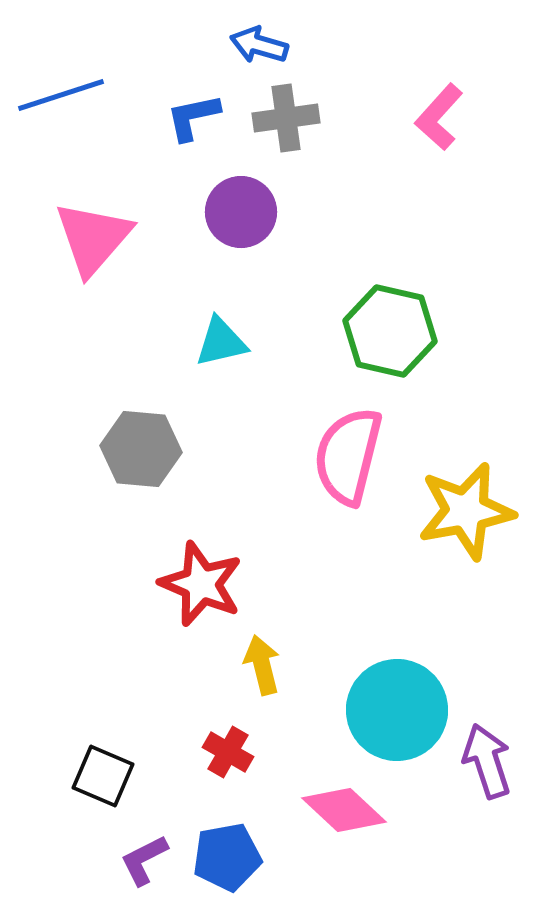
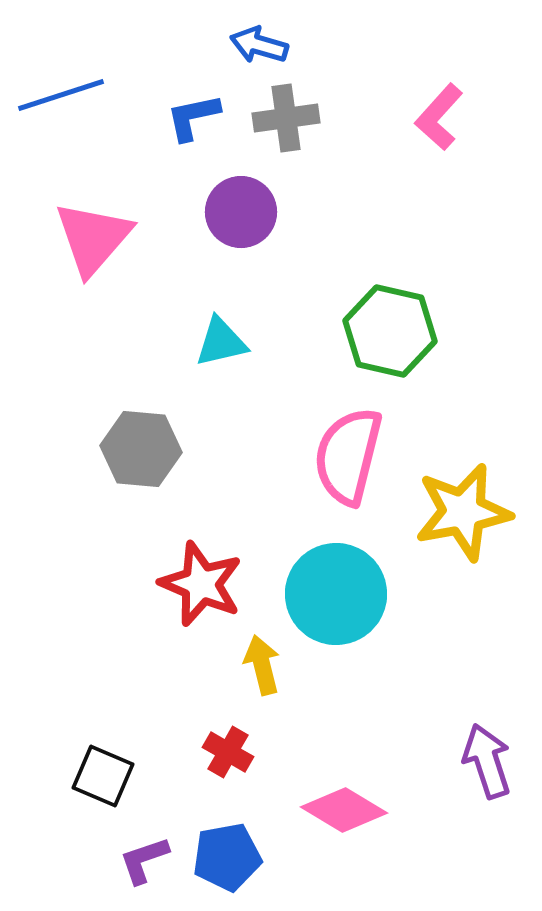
yellow star: moved 3 px left, 1 px down
cyan circle: moved 61 px left, 116 px up
pink diamond: rotated 12 degrees counterclockwise
purple L-shape: rotated 8 degrees clockwise
